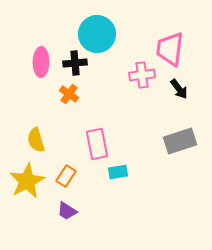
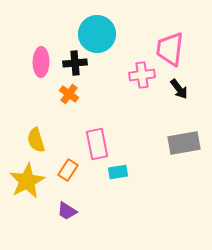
gray rectangle: moved 4 px right, 2 px down; rotated 8 degrees clockwise
orange rectangle: moved 2 px right, 6 px up
